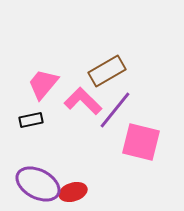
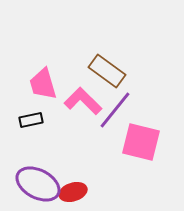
brown rectangle: rotated 66 degrees clockwise
pink trapezoid: rotated 56 degrees counterclockwise
